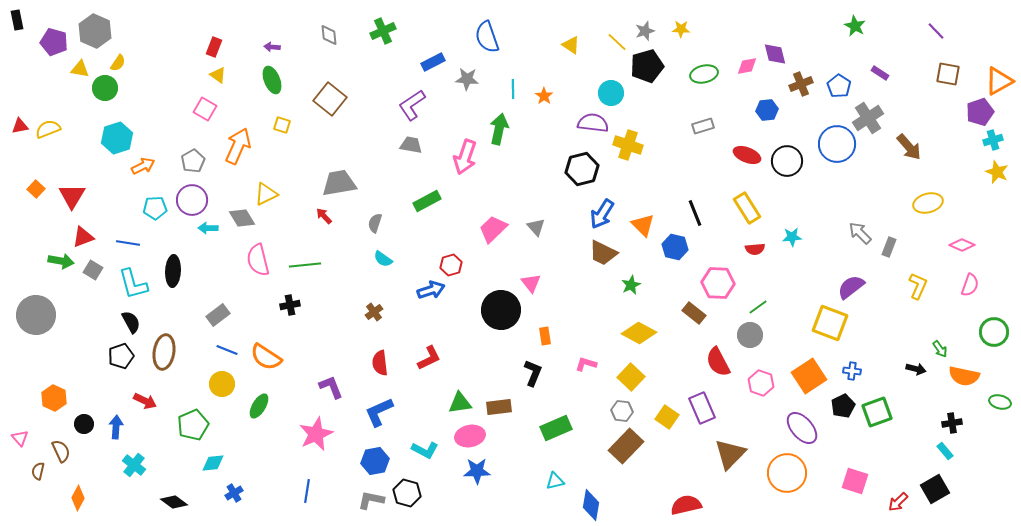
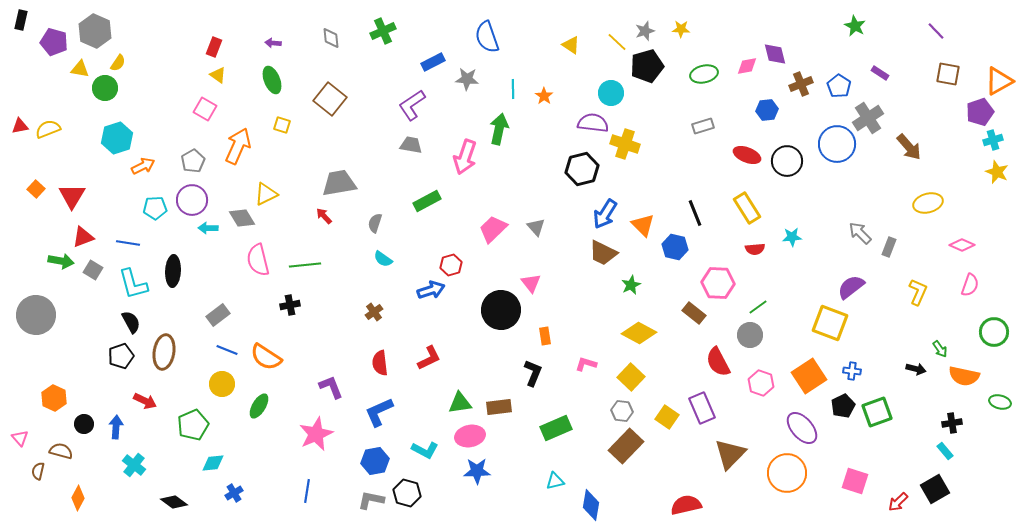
black rectangle at (17, 20): moved 4 px right; rotated 24 degrees clockwise
gray diamond at (329, 35): moved 2 px right, 3 px down
purple arrow at (272, 47): moved 1 px right, 4 px up
yellow cross at (628, 145): moved 3 px left, 1 px up
blue arrow at (602, 214): moved 3 px right
yellow L-shape at (918, 286): moved 6 px down
brown semicircle at (61, 451): rotated 50 degrees counterclockwise
